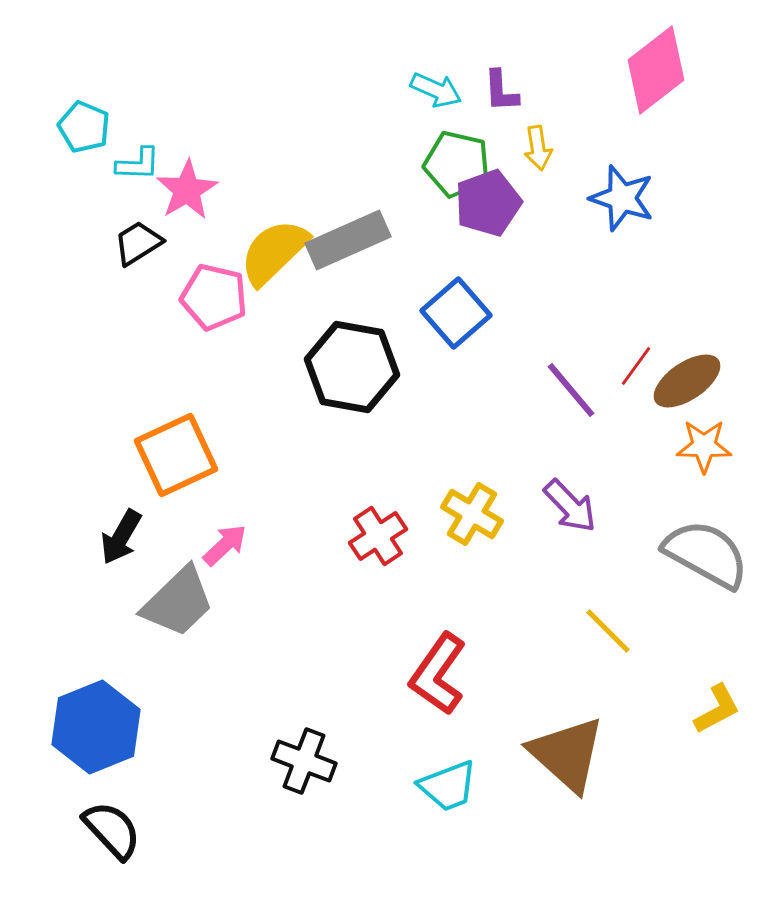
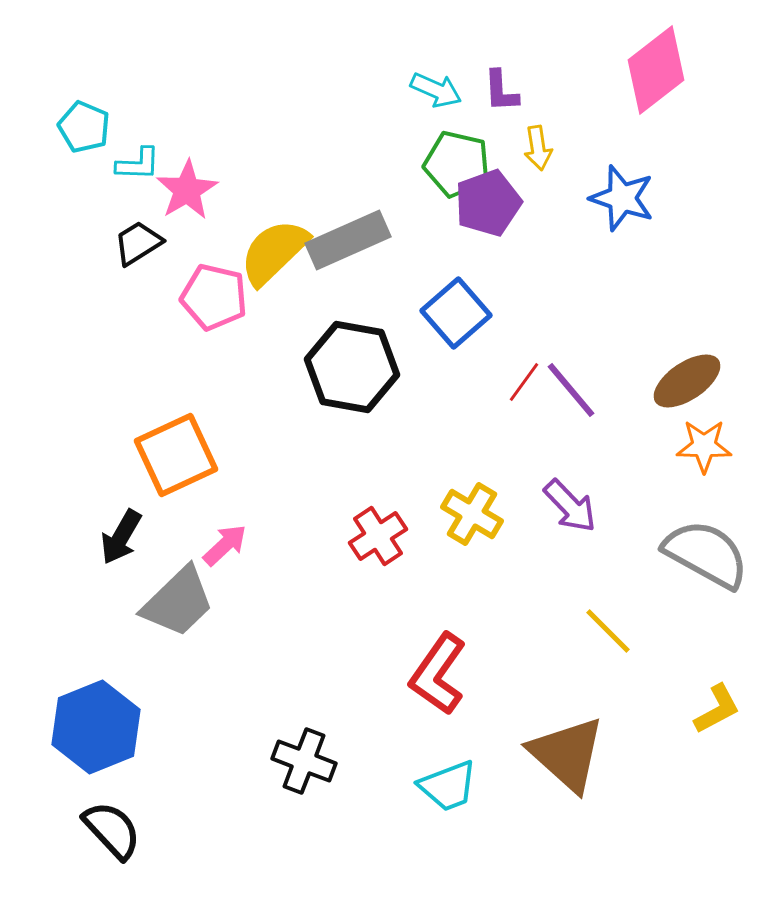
red line: moved 112 px left, 16 px down
